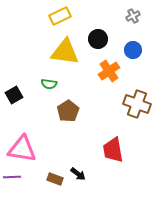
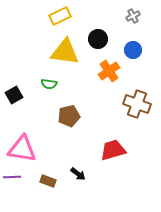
brown pentagon: moved 1 px right, 5 px down; rotated 20 degrees clockwise
red trapezoid: rotated 84 degrees clockwise
brown rectangle: moved 7 px left, 2 px down
